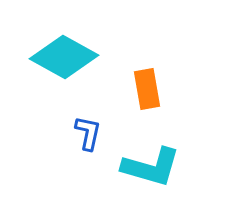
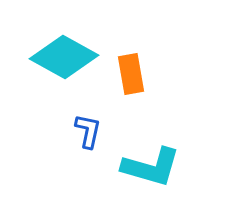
orange rectangle: moved 16 px left, 15 px up
blue L-shape: moved 2 px up
